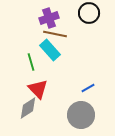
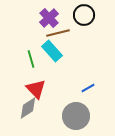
black circle: moved 5 px left, 2 px down
purple cross: rotated 24 degrees counterclockwise
brown line: moved 3 px right, 1 px up; rotated 25 degrees counterclockwise
cyan rectangle: moved 2 px right, 1 px down
green line: moved 3 px up
red triangle: moved 2 px left
gray circle: moved 5 px left, 1 px down
